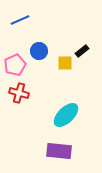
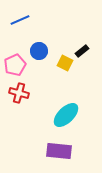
yellow square: rotated 28 degrees clockwise
